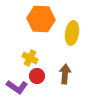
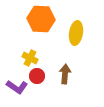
yellow ellipse: moved 4 px right
